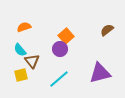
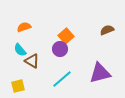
brown semicircle: rotated 16 degrees clockwise
brown triangle: rotated 21 degrees counterclockwise
yellow square: moved 3 px left, 11 px down
cyan line: moved 3 px right
